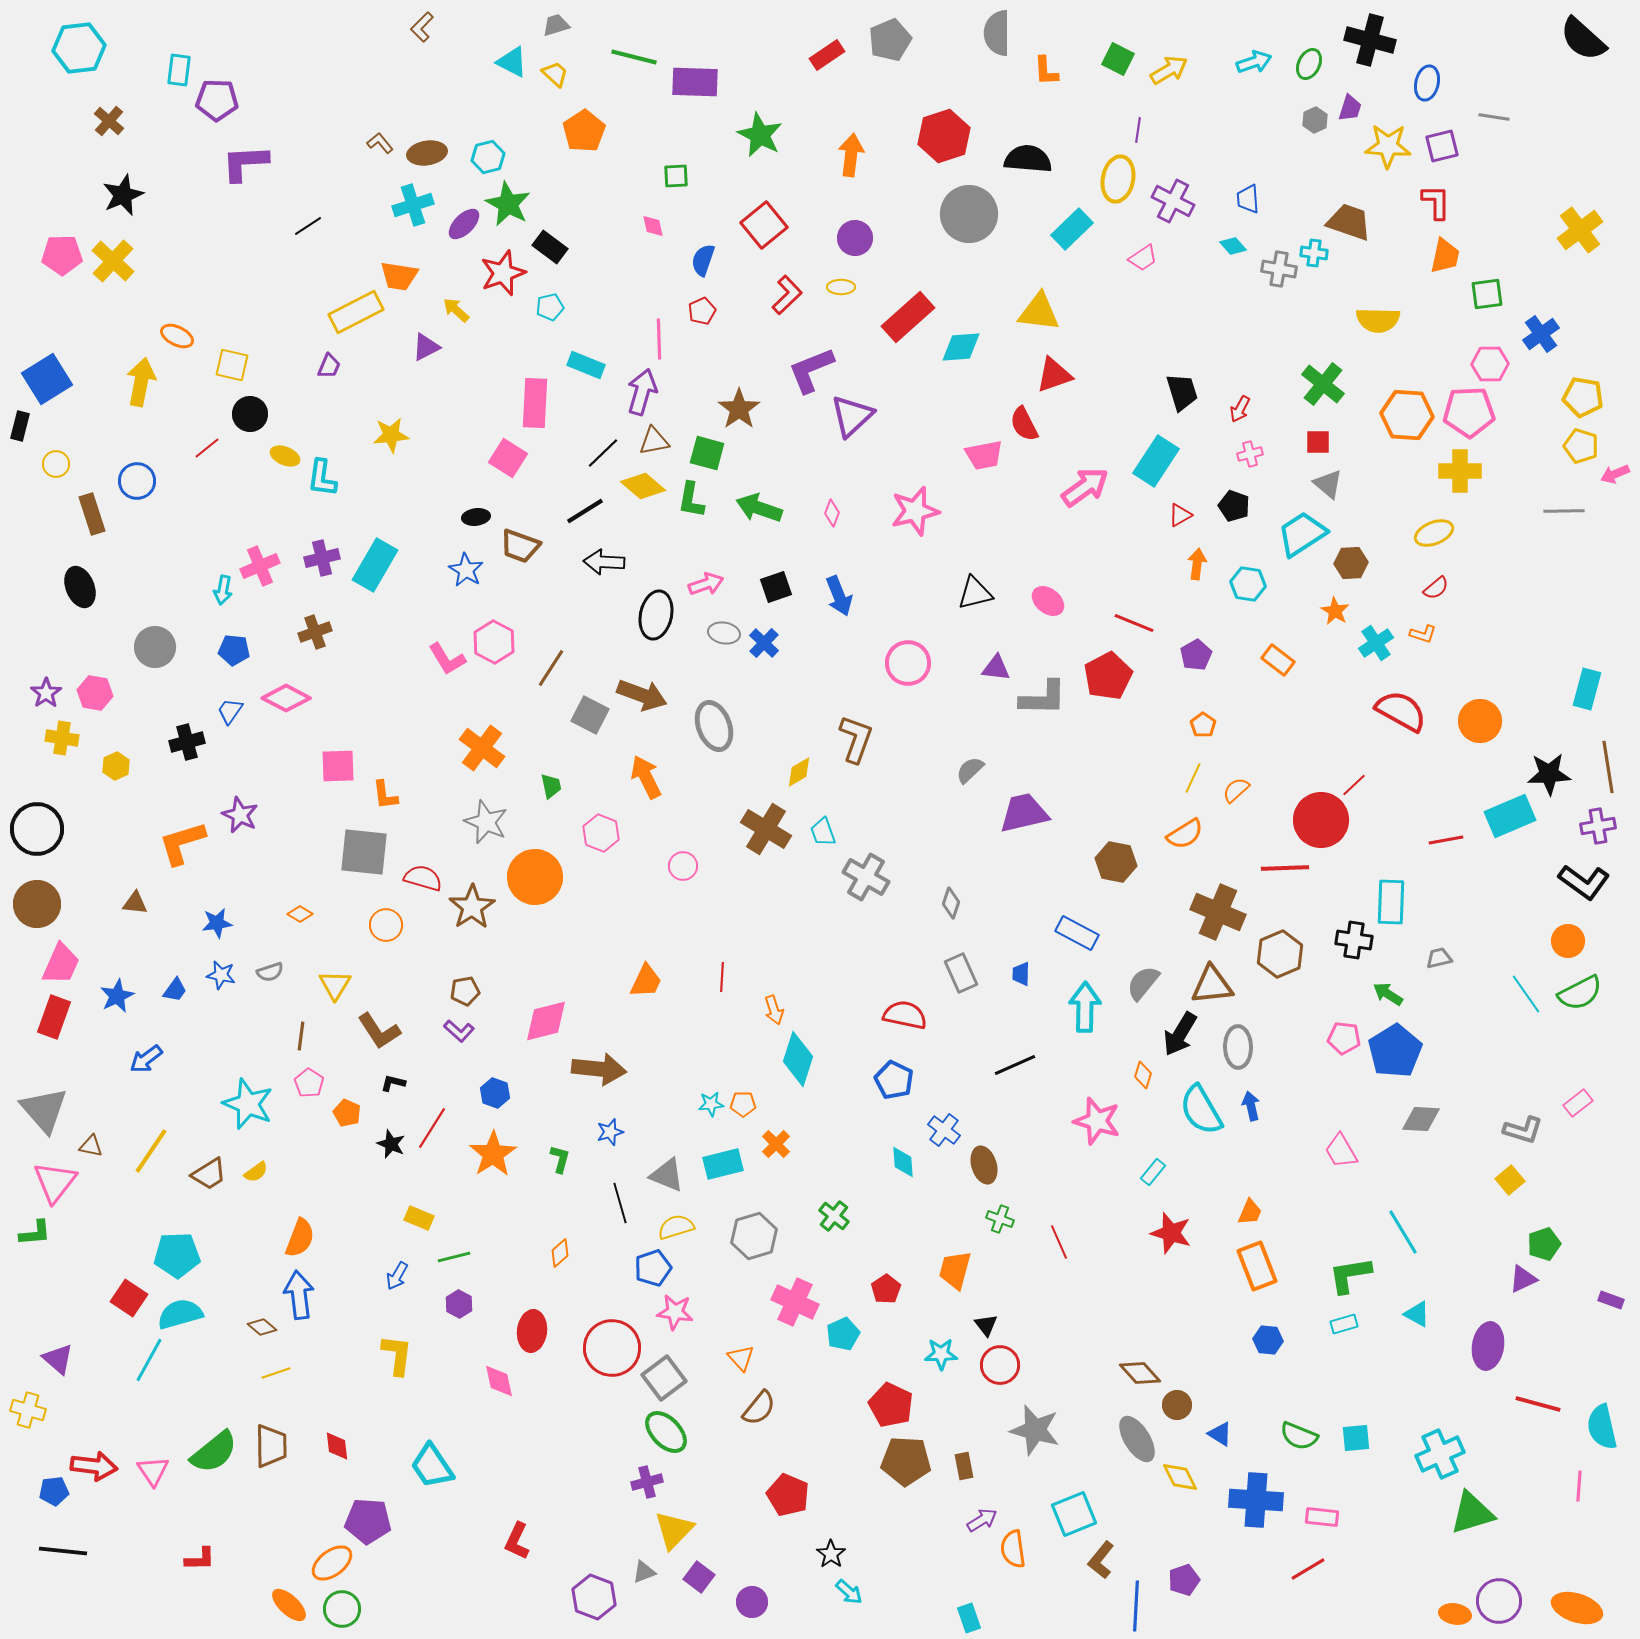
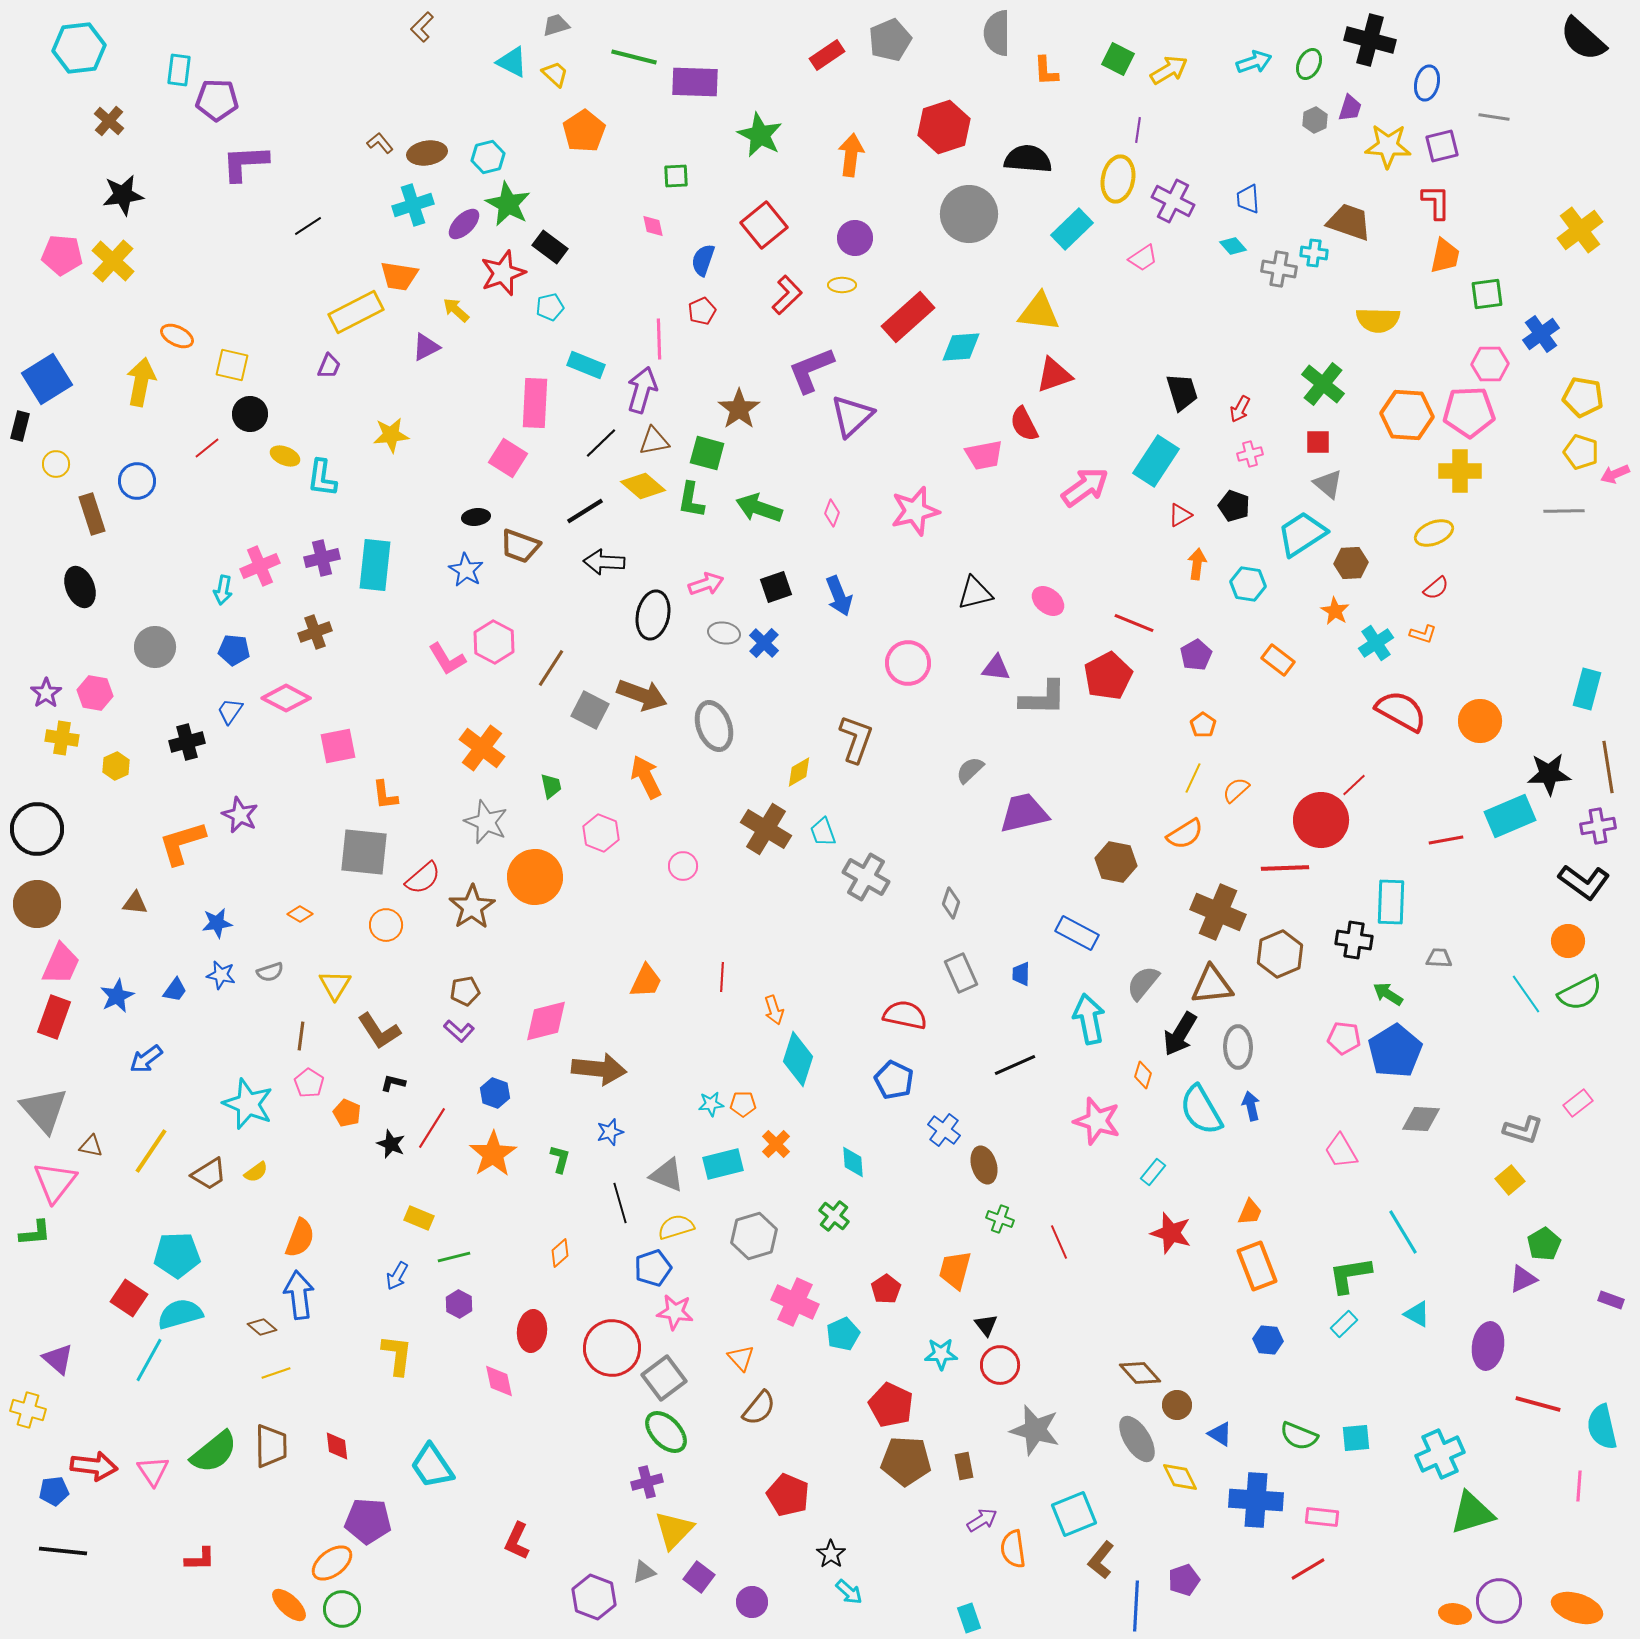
red hexagon at (944, 136): moved 9 px up
black star at (123, 195): rotated 15 degrees clockwise
pink pentagon at (62, 255): rotated 6 degrees clockwise
yellow ellipse at (841, 287): moved 1 px right, 2 px up
purple arrow at (642, 392): moved 2 px up
yellow pentagon at (1581, 446): moved 6 px down
black line at (603, 453): moved 2 px left, 10 px up
cyan rectangle at (375, 565): rotated 24 degrees counterclockwise
black ellipse at (656, 615): moved 3 px left
gray square at (590, 715): moved 5 px up
pink square at (338, 766): moved 20 px up; rotated 9 degrees counterclockwise
red semicircle at (423, 878): rotated 123 degrees clockwise
gray trapezoid at (1439, 958): rotated 16 degrees clockwise
cyan arrow at (1085, 1007): moved 4 px right, 12 px down; rotated 12 degrees counterclockwise
cyan diamond at (903, 1162): moved 50 px left
green pentagon at (1544, 1244): rotated 12 degrees counterclockwise
cyan rectangle at (1344, 1324): rotated 28 degrees counterclockwise
